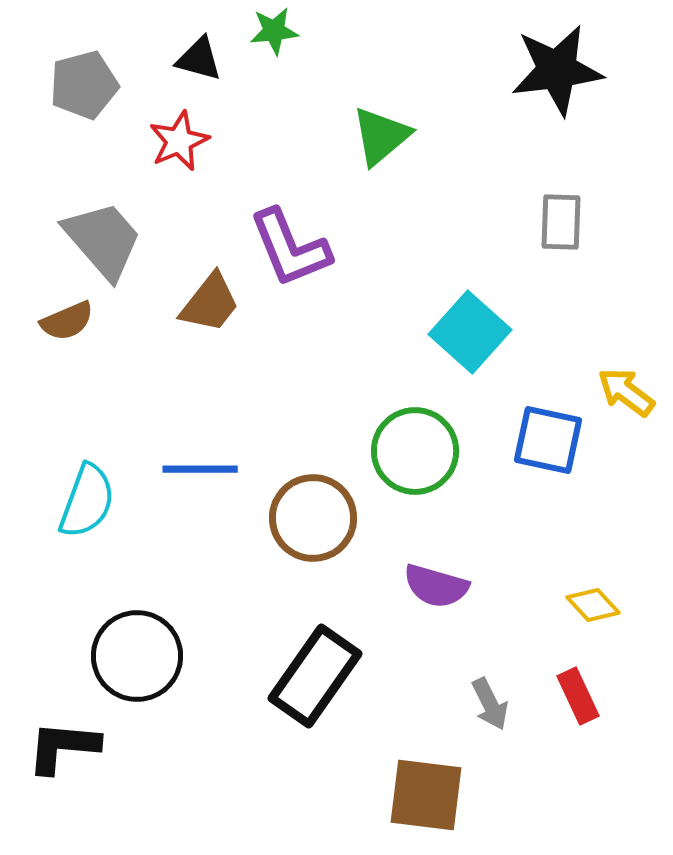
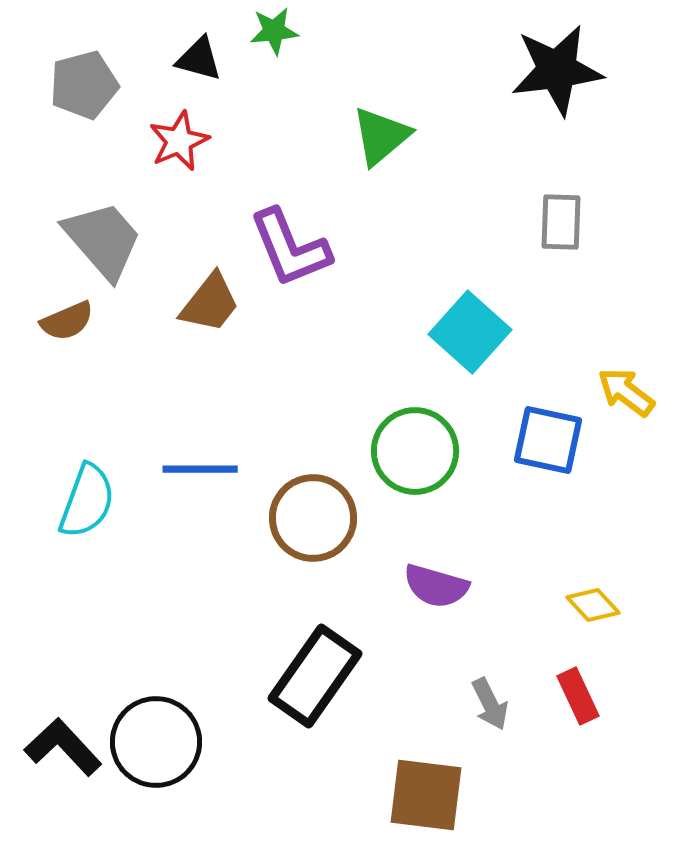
black circle: moved 19 px right, 86 px down
black L-shape: rotated 42 degrees clockwise
